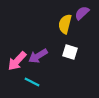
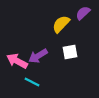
purple semicircle: moved 1 px right
yellow semicircle: moved 4 px left; rotated 30 degrees clockwise
white square: rotated 28 degrees counterclockwise
pink arrow: rotated 75 degrees clockwise
